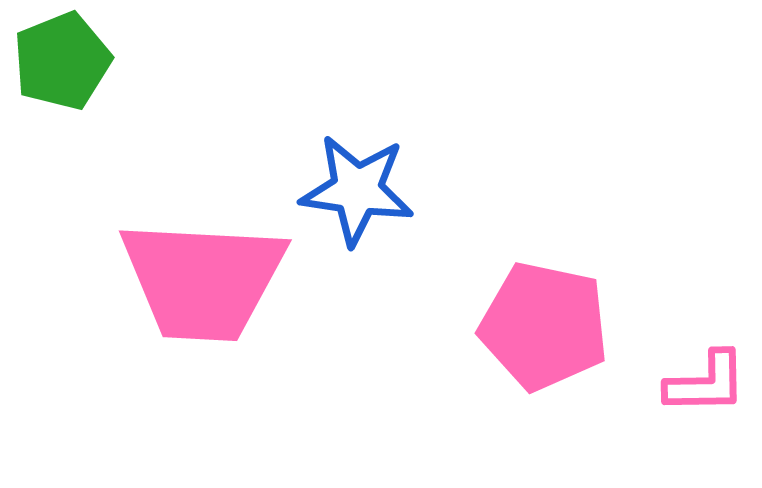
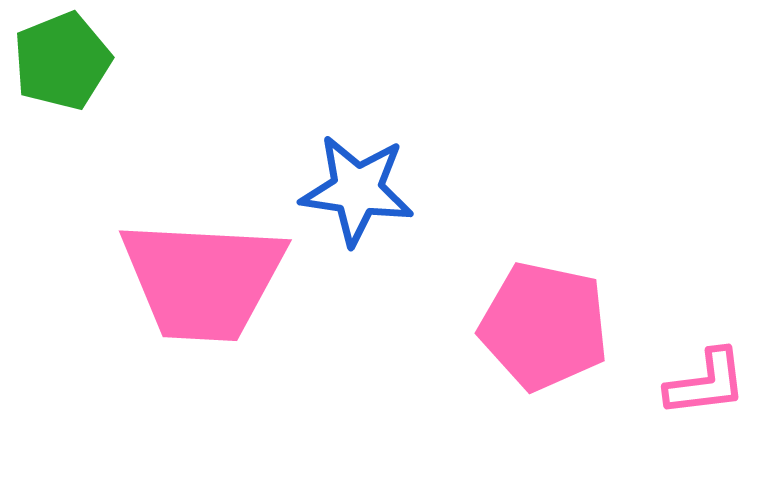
pink L-shape: rotated 6 degrees counterclockwise
